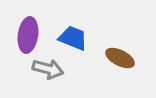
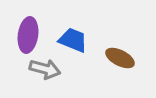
blue trapezoid: moved 2 px down
gray arrow: moved 3 px left
